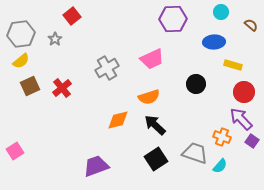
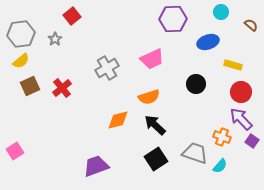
blue ellipse: moved 6 px left; rotated 15 degrees counterclockwise
red circle: moved 3 px left
